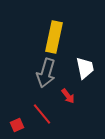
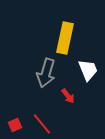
yellow rectangle: moved 11 px right, 1 px down
white trapezoid: moved 3 px right, 2 px down; rotated 10 degrees counterclockwise
red line: moved 10 px down
red square: moved 2 px left
